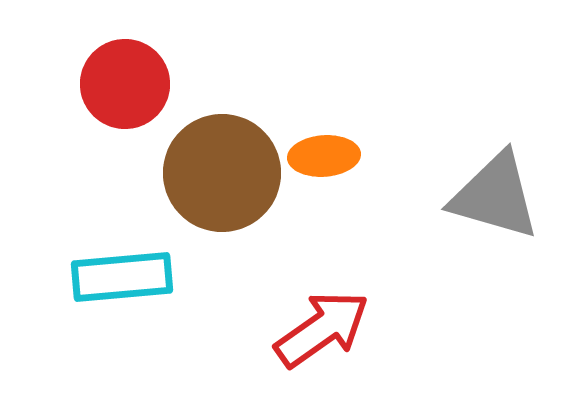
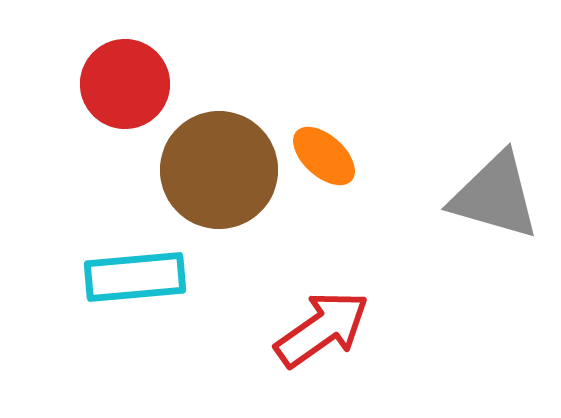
orange ellipse: rotated 46 degrees clockwise
brown circle: moved 3 px left, 3 px up
cyan rectangle: moved 13 px right
